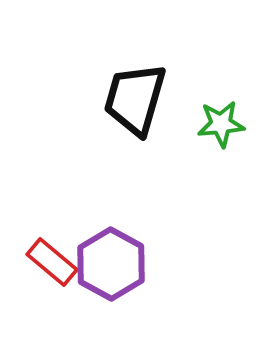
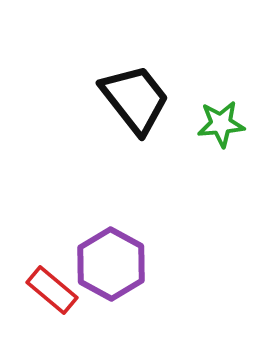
black trapezoid: rotated 126 degrees clockwise
red rectangle: moved 28 px down
